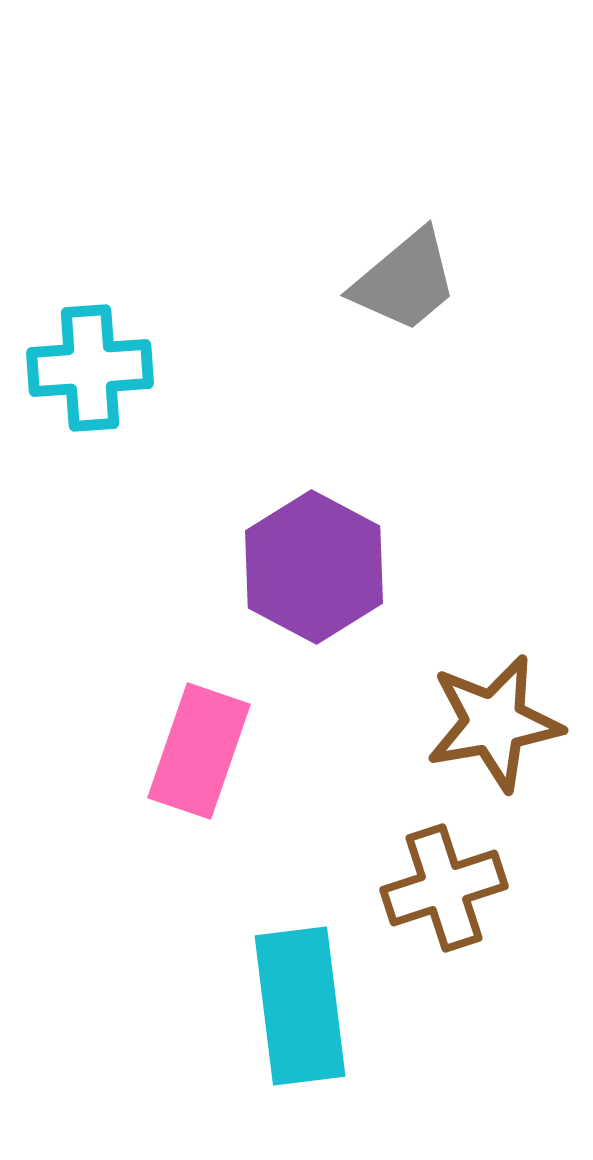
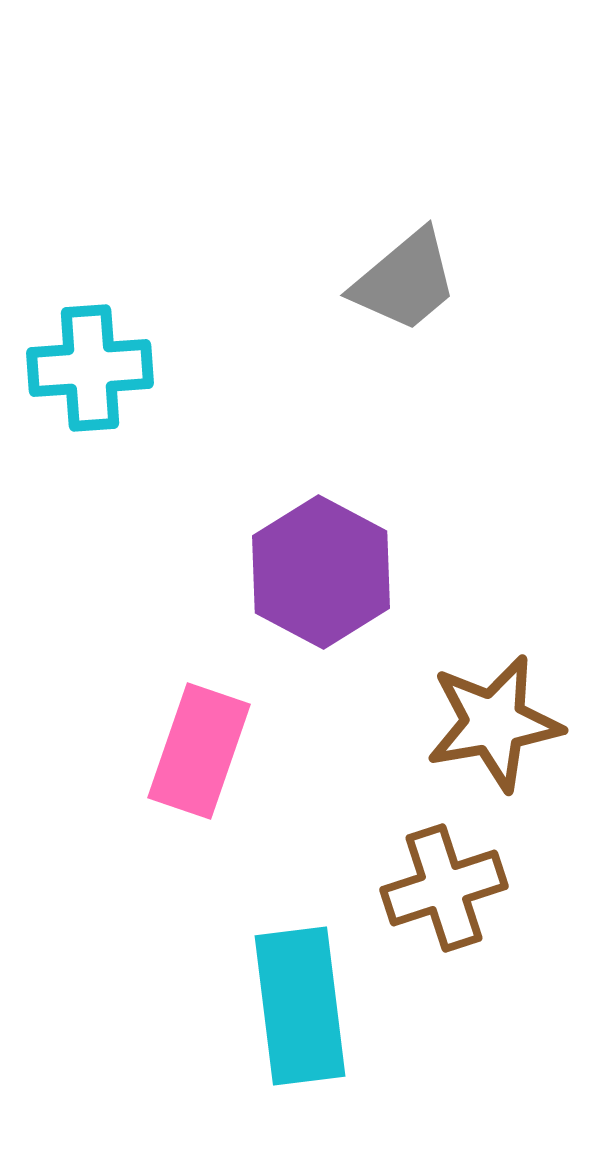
purple hexagon: moved 7 px right, 5 px down
